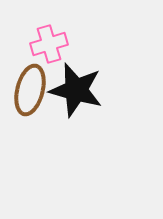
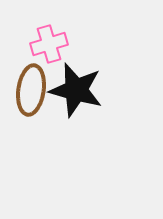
brown ellipse: moved 1 px right; rotated 6 degrees counterclockwise
